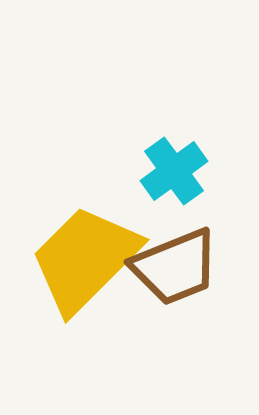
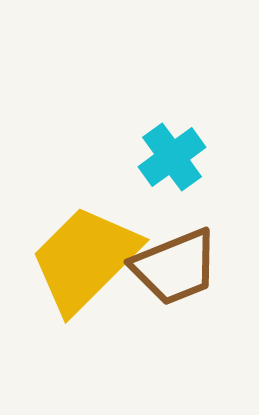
cyan cross: moved 2 px left, 14 px up
